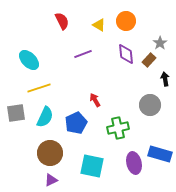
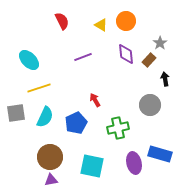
yellow triangle: moved 2 px right
purple line: moved 3 px down
brown circle: moved 4 px down
purple triangle: rotated 16 degrees clockwise
